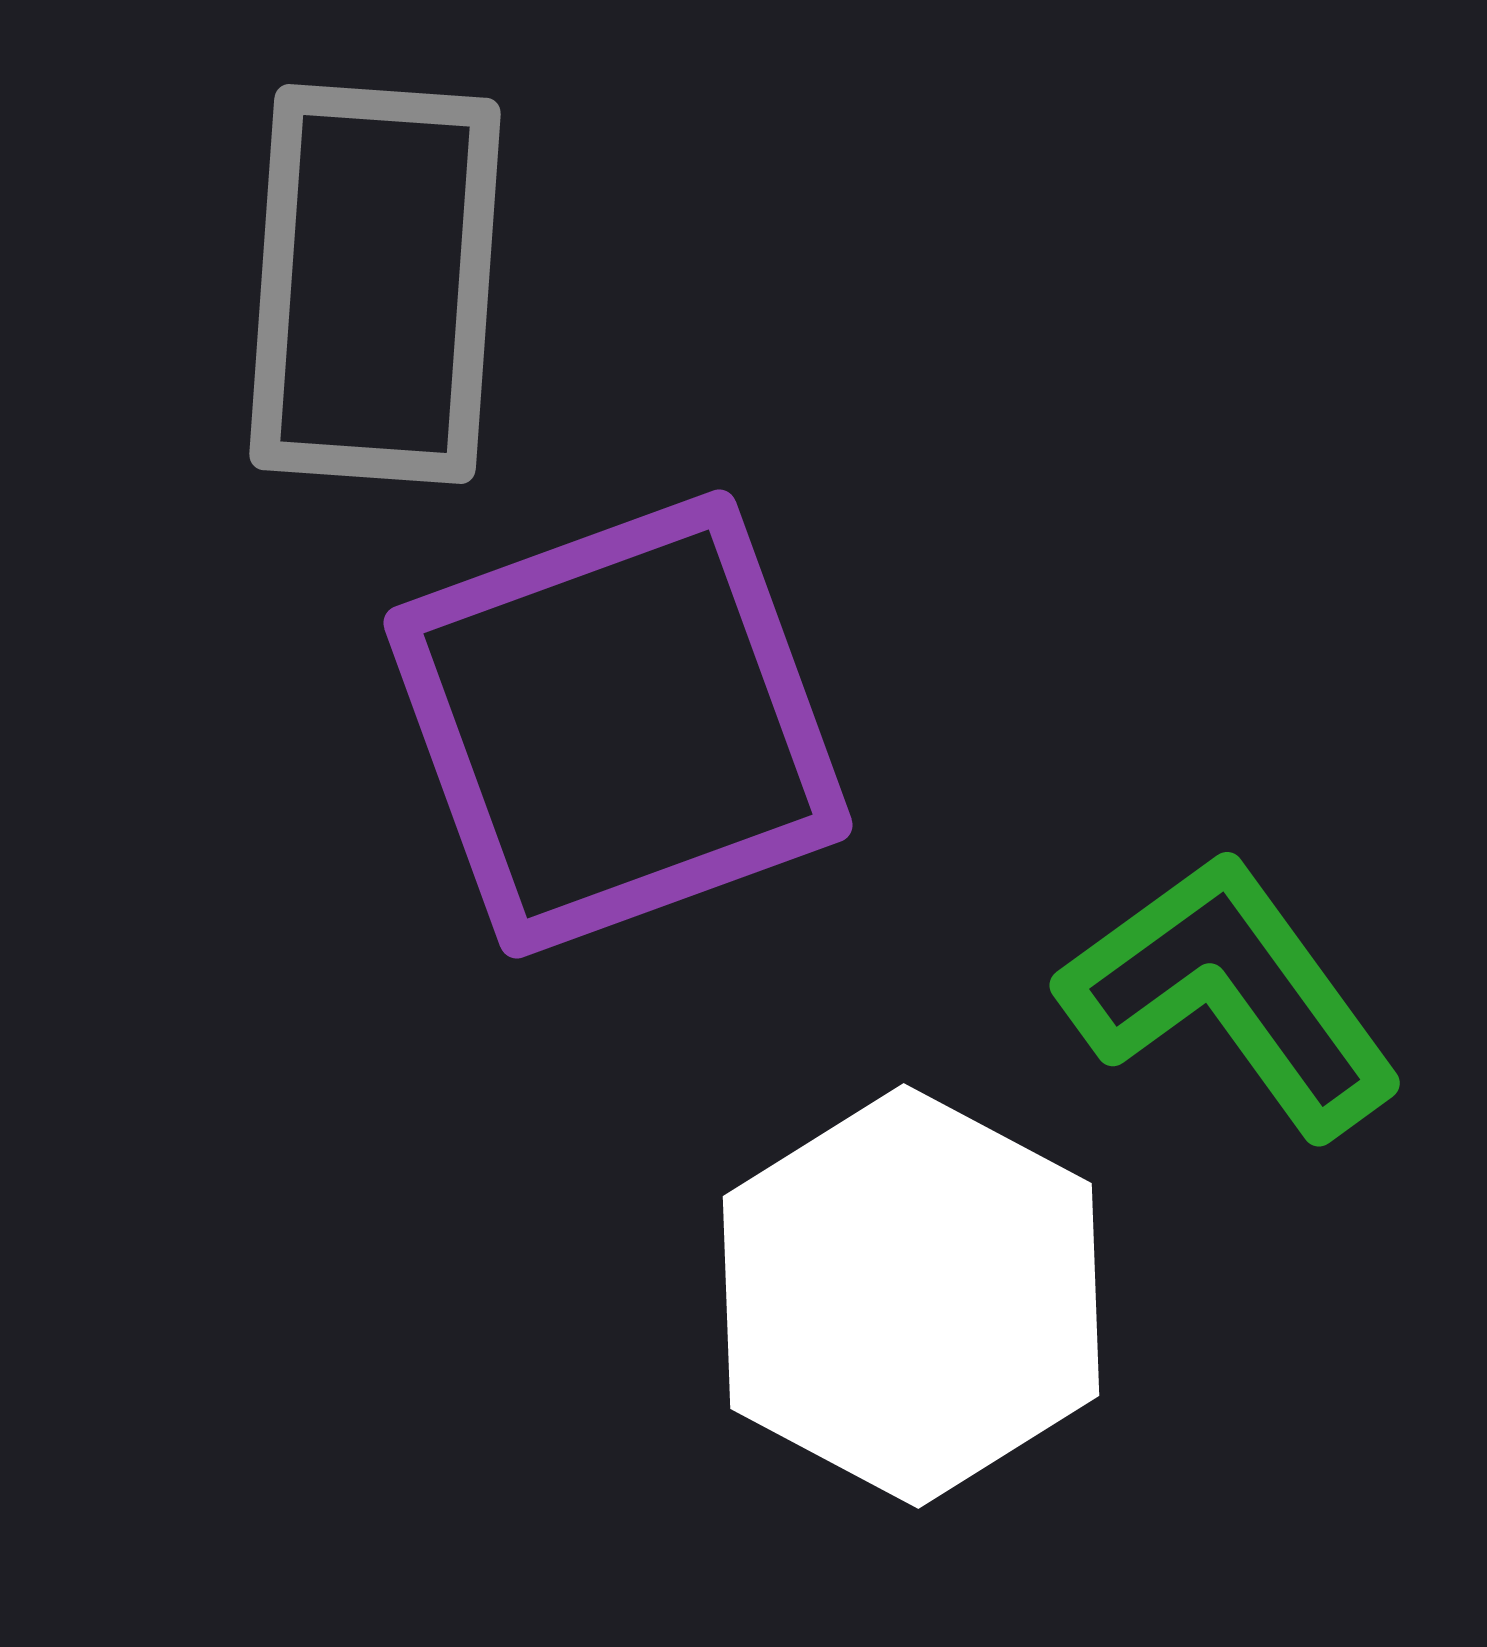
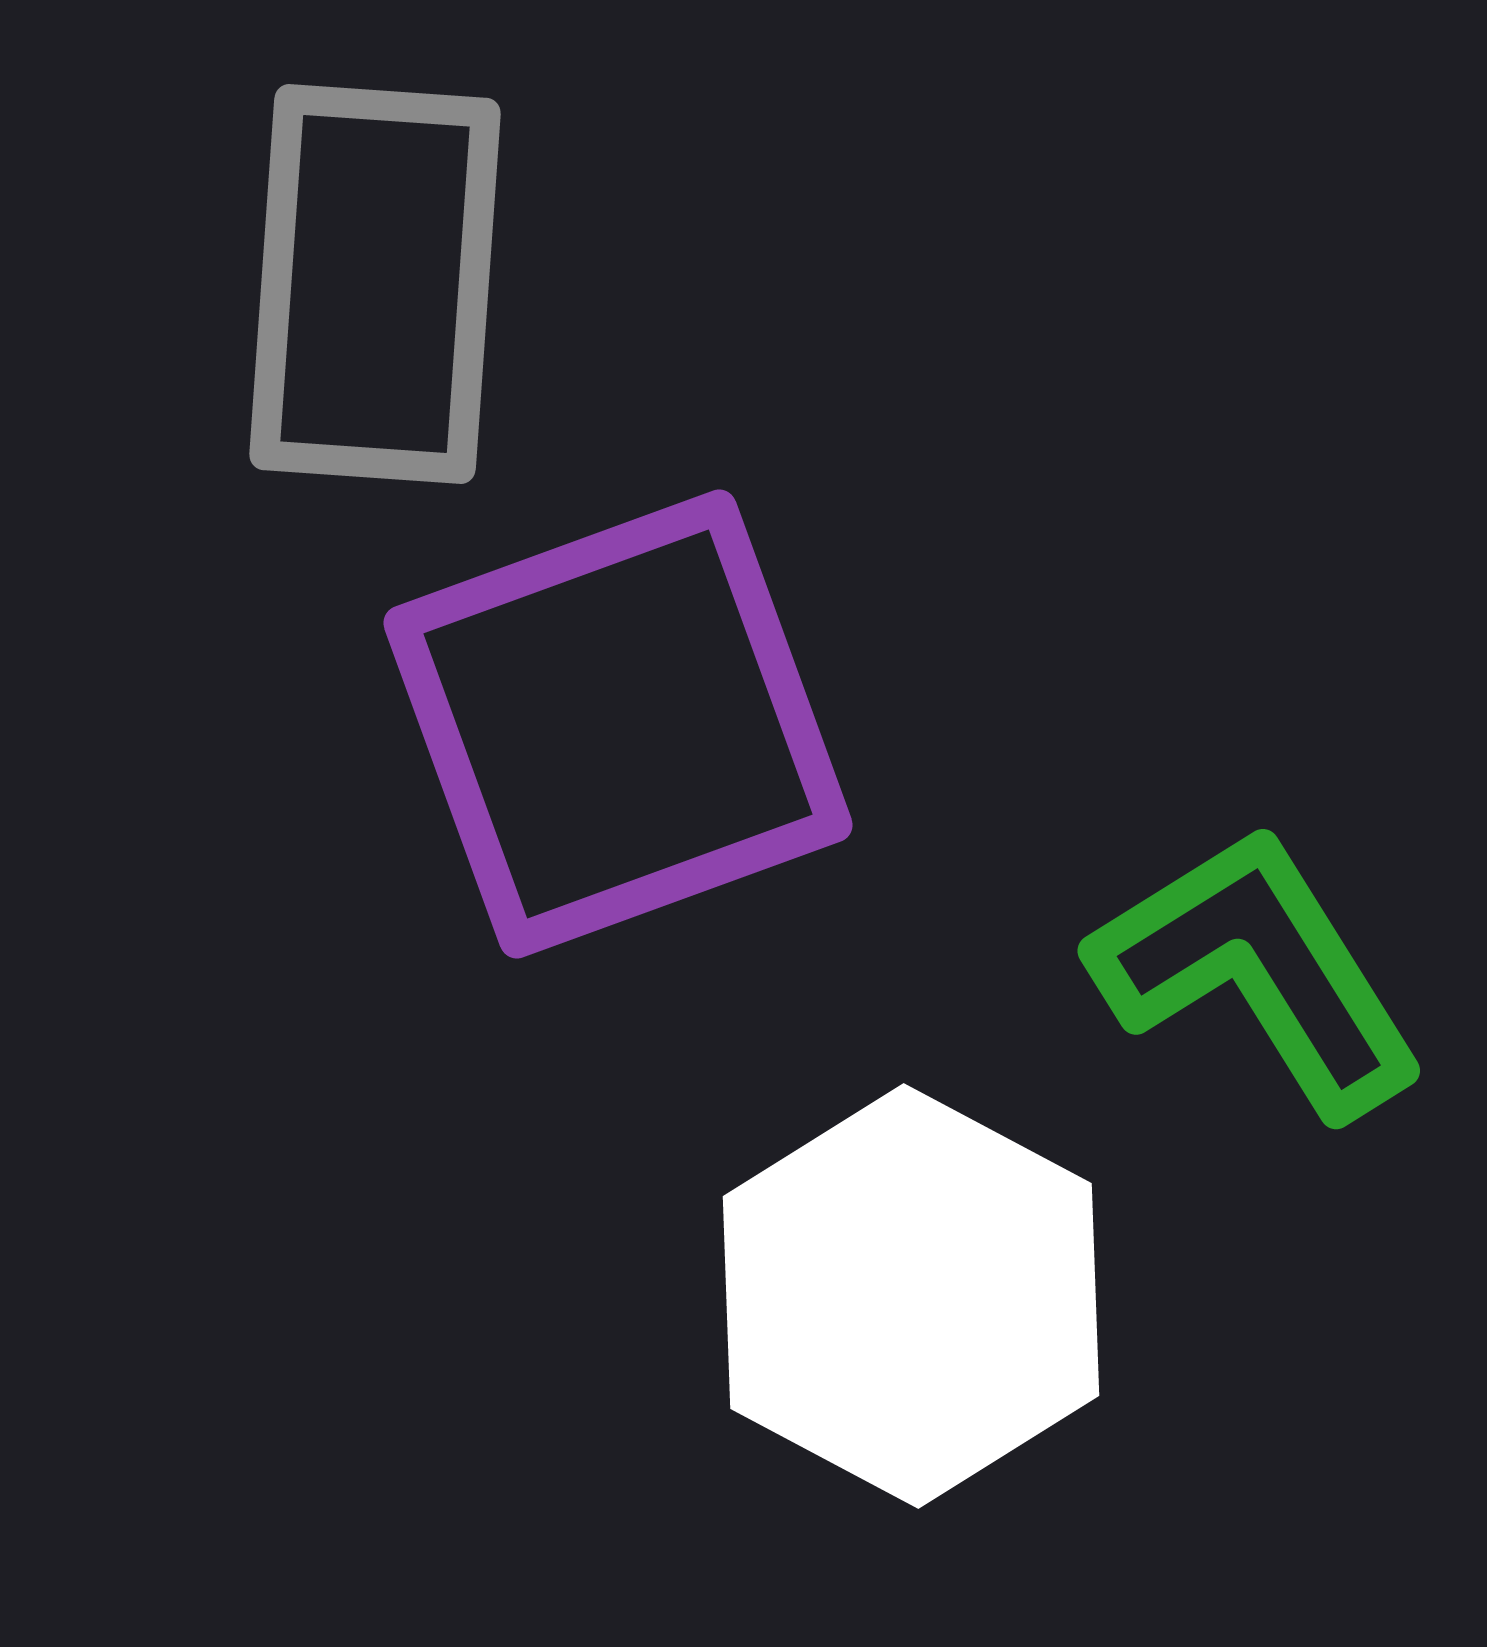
green L-shape: moved 27 px right, 23 px up; rotated 4 degrees clockwise
